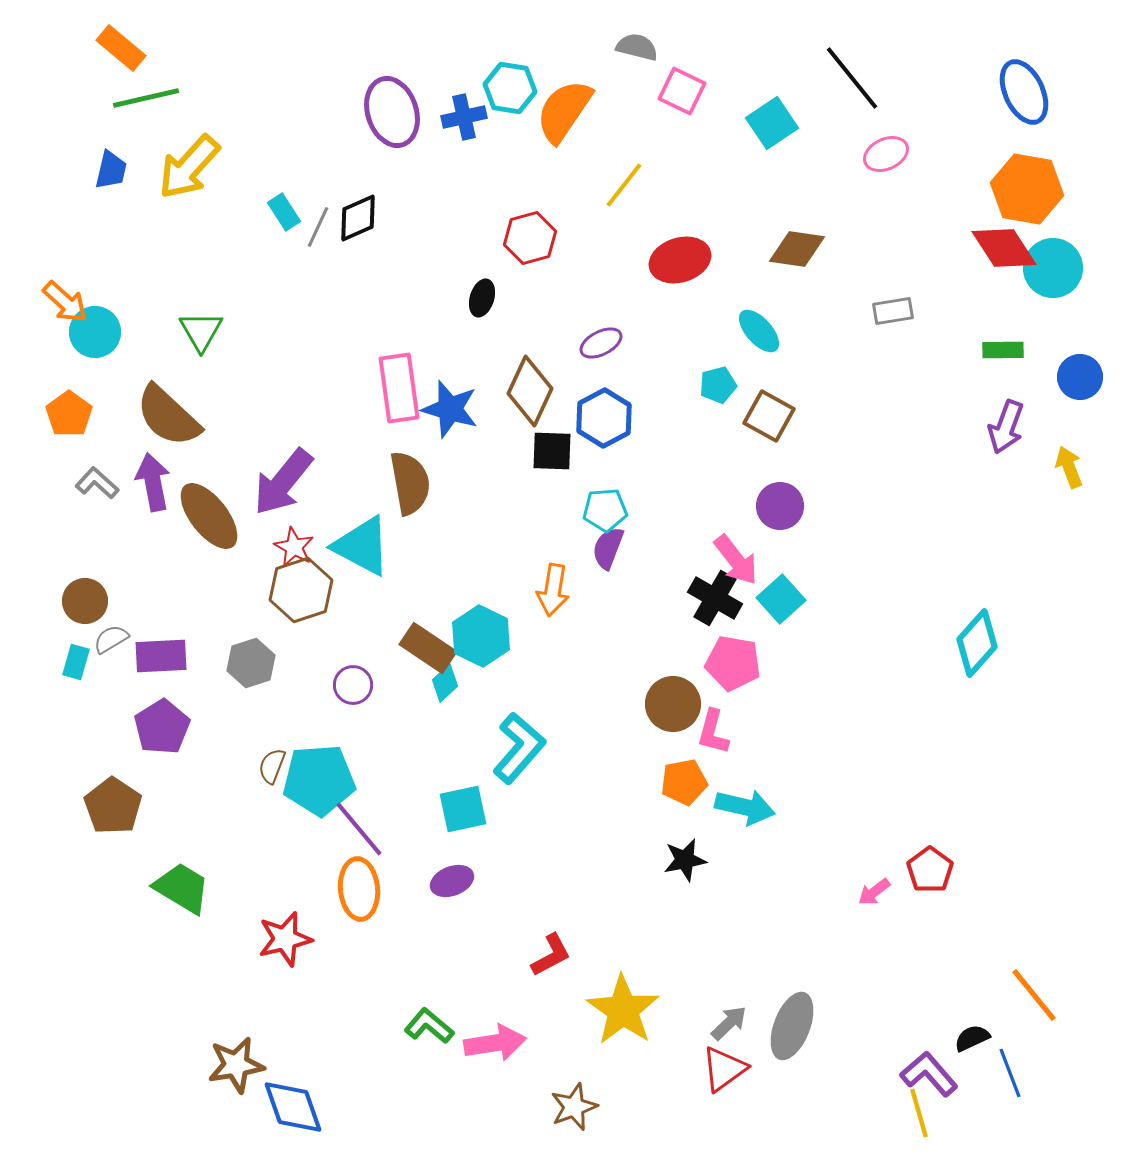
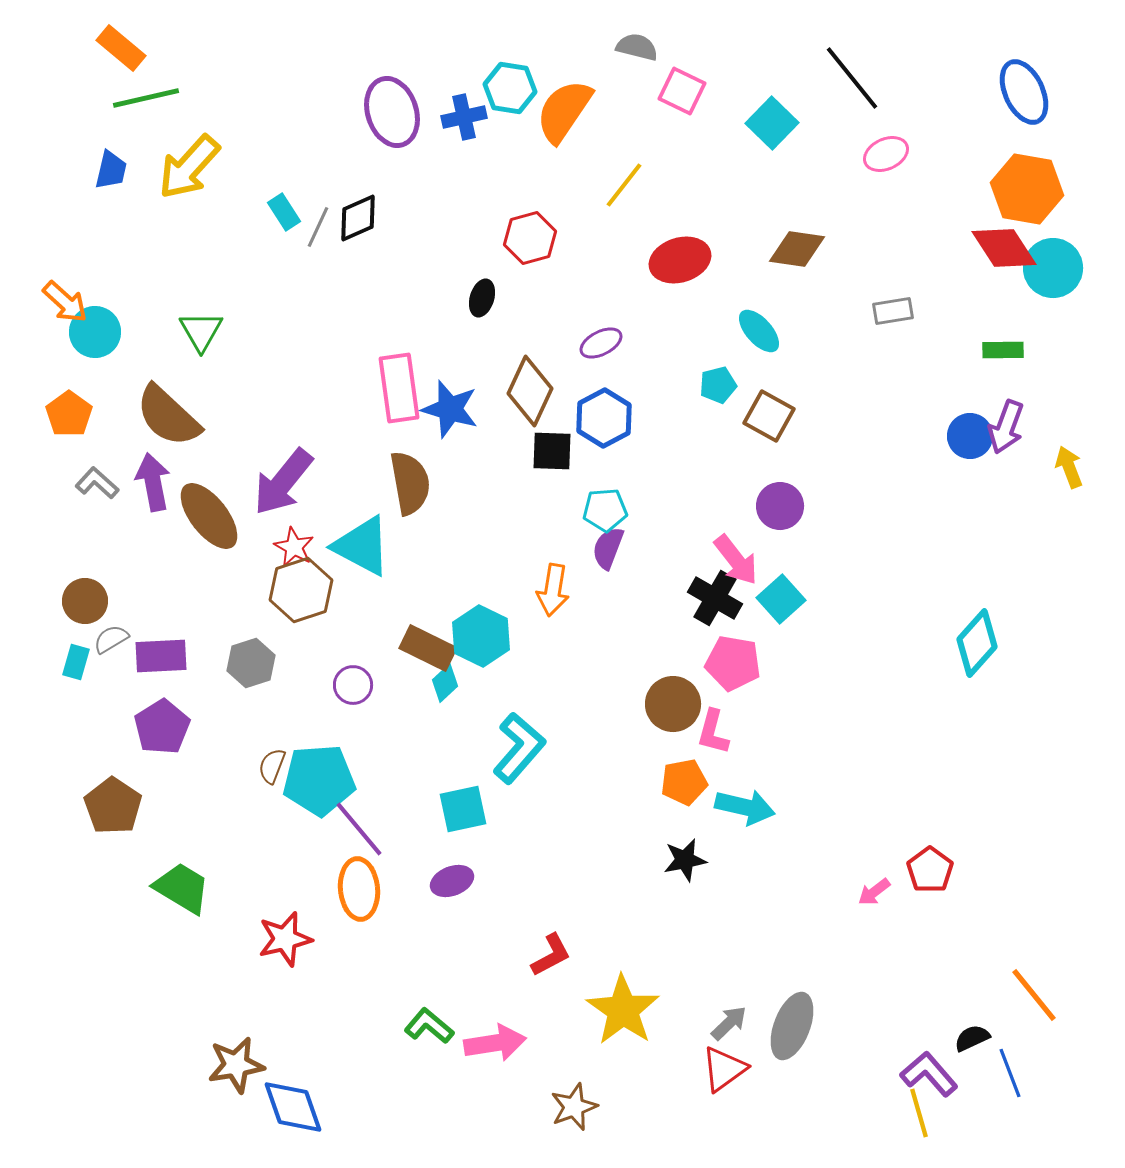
cyan square at (772, 123): rotated 12 degrees counterclockwise
blue circle at (1080, 377): moved 110 px left, 59 px down
brown rectangle at (428, 648): rotated 8 degrees counterclockwise
